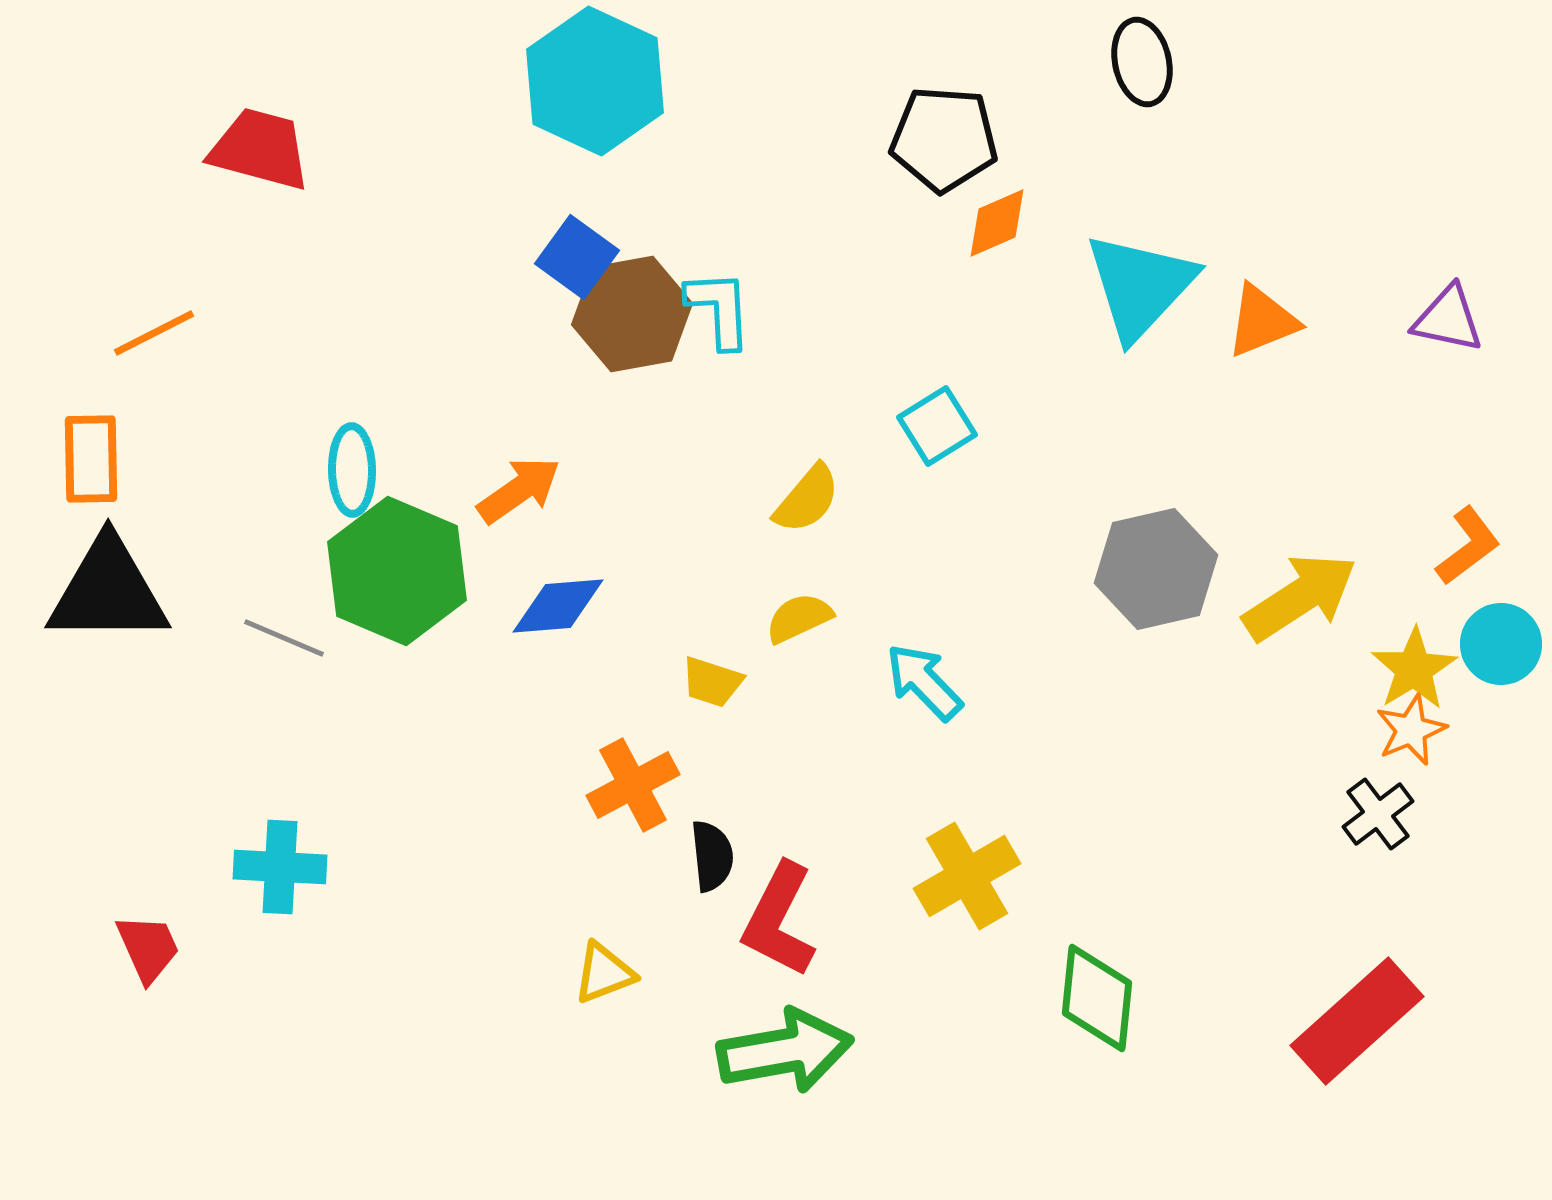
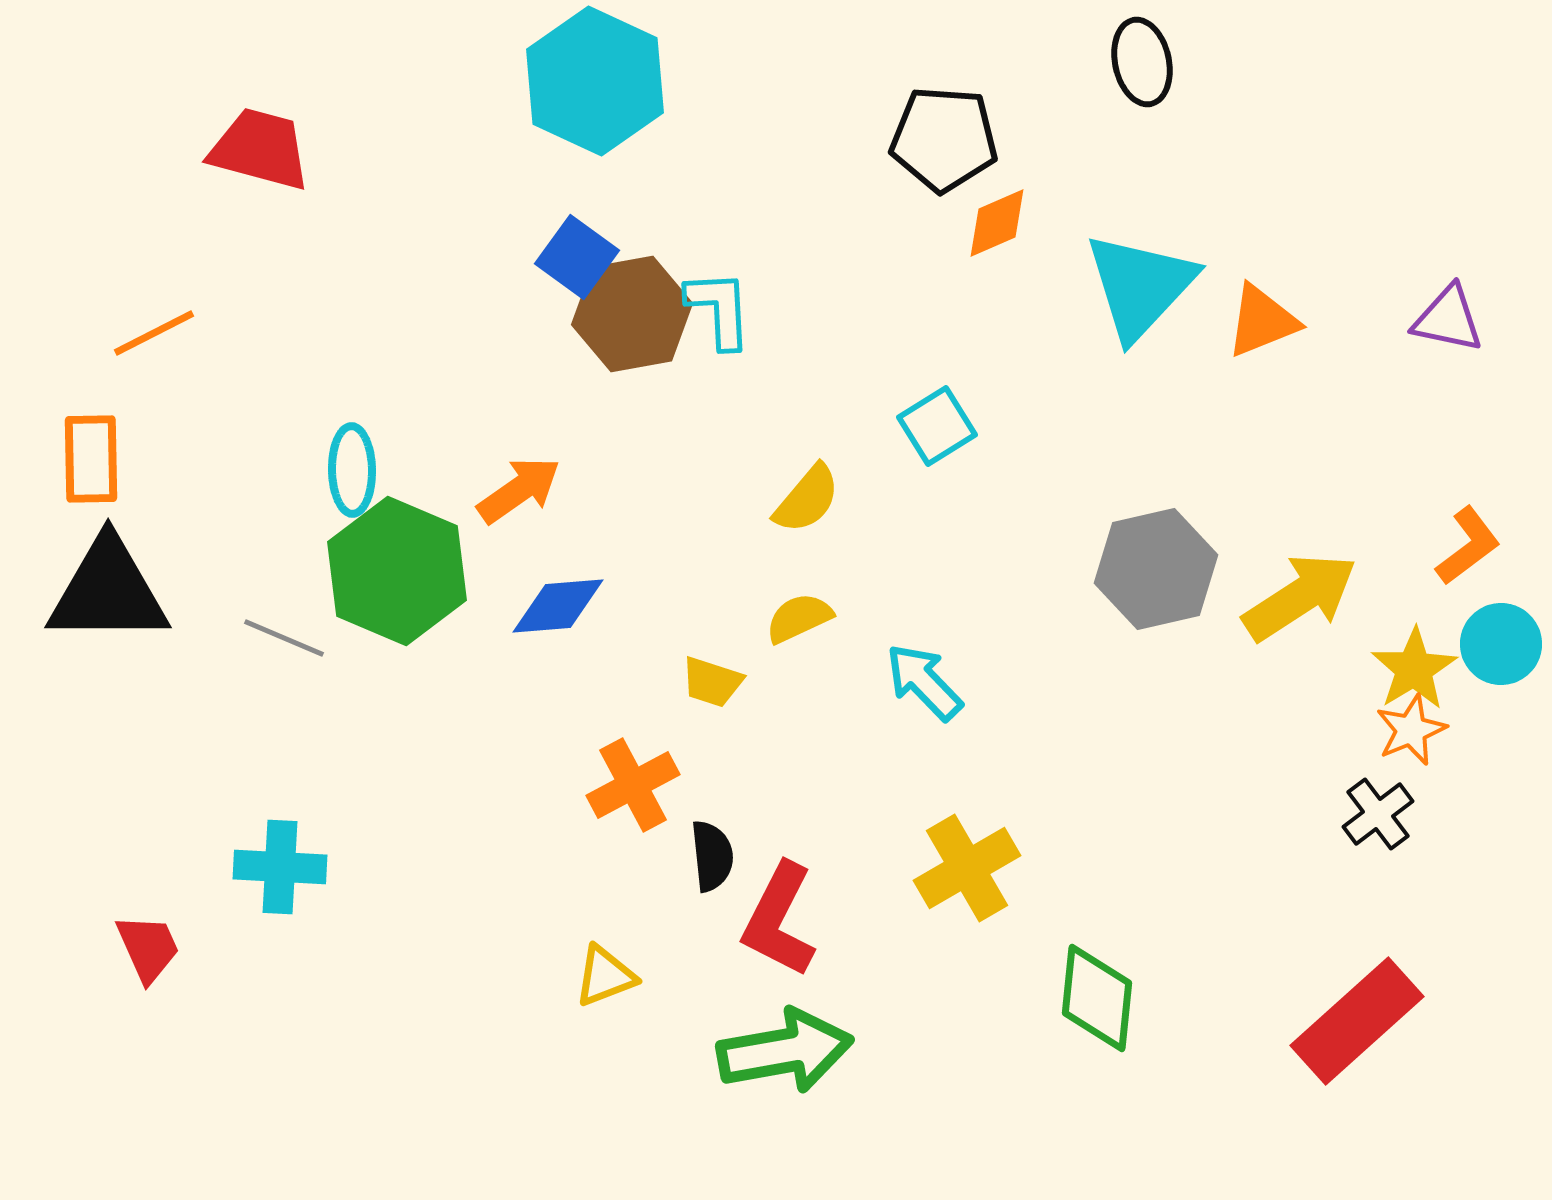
yellow cross at (967, 876): moved 8 px up
yellow triangle at (604, 973): moved 1 px right, 3 px down
